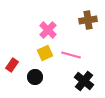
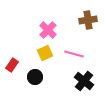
pink line: moved 3 px right, 1 px up
